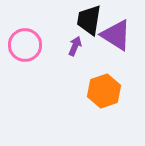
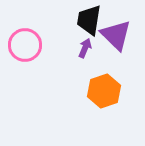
purple triangle: rotated 12 degrees clockwise
purple arrow: moved 10 px right, 2 px down
